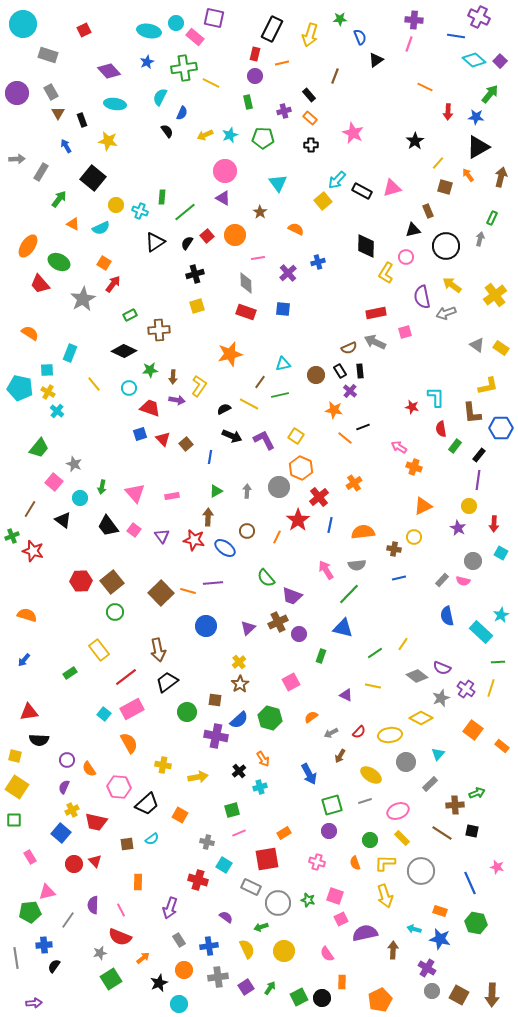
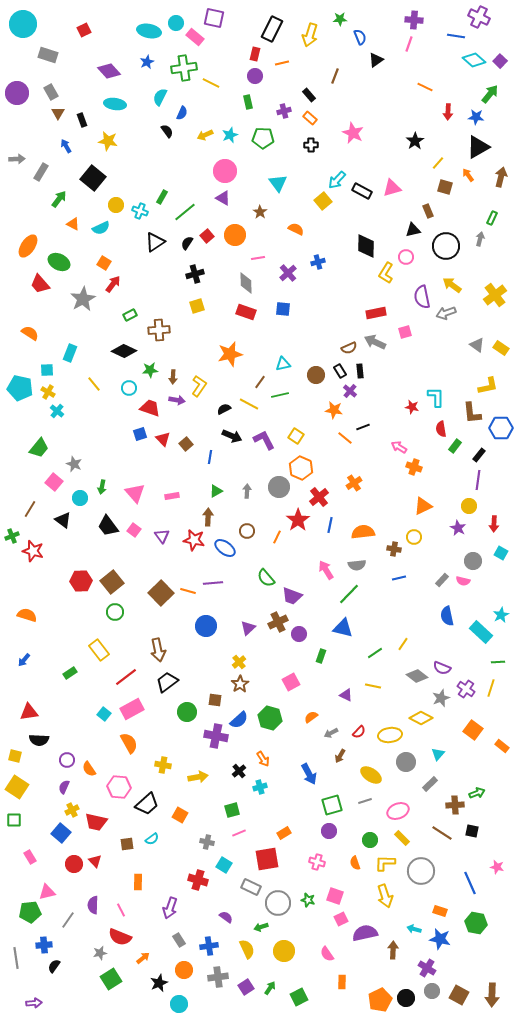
green rectangle at (162, 197): rotated 24 degrees clockwise
black circle at (322, 998): moved 84 px right
